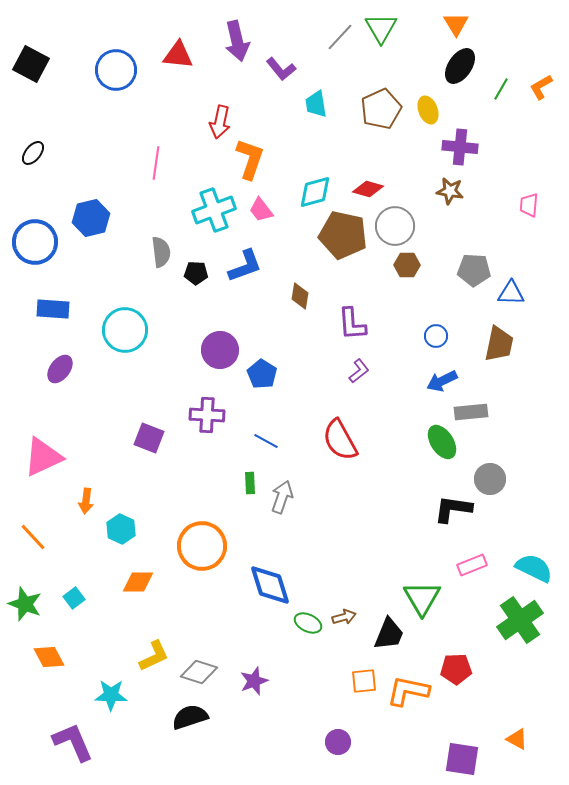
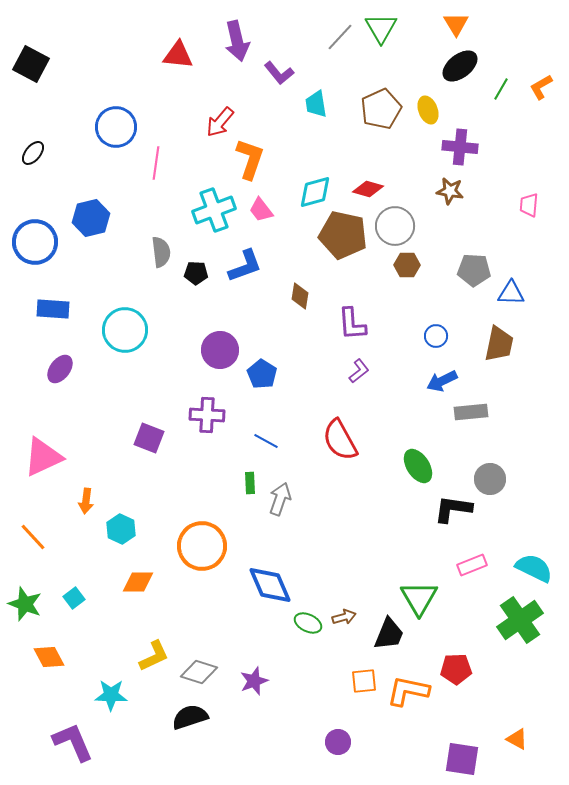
black ellipse at (460, 66): rotated 18 degrees clockwise
purple L-shape at (281, 69): moved 2 px left, 4 px down
blue circle at (116, 70): moved 57 px down
red arrow at (220, 122): rotated 28 degrees clockwise
green ellipse at (442, 442): moved 24 px left, 24 px down
gray arrow at (282, 497): moved 2 px left, 2 px down
blue diamond at (270, 585): rotated 6 degrees counterclockwise
green triangle at (422, 598): moved 3 px left
